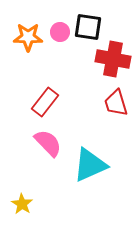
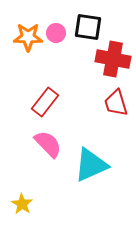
pink circle: moved 4 px left, 1 px down
pink semicircle: moved 1 px down
cyan triangle: moved 1 px right
